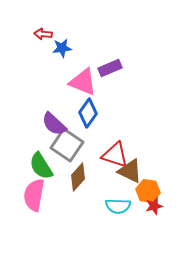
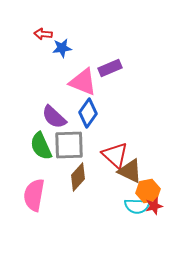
purple semicircle: moved 7 px up
gray square: moved 2 px right; rotated 36 degrees counterclockwise
red triangle: rotated 24 degrees clockwise
green semicircle: moved 20 px up; rotated 8 degrees clockwise
orange hexagon: rotated 20 degrees counterclockwise
cyan semicircle: moved 19 px right
